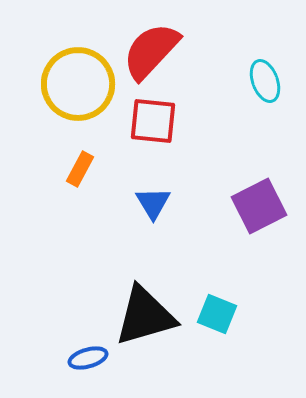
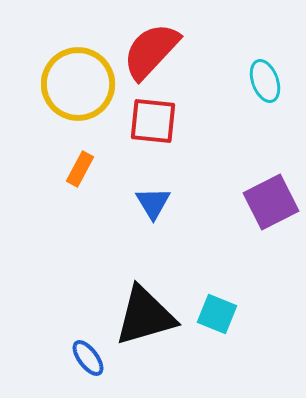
purple square: moved 12 px right, 4 px up
blue ellipse: rotated 69 degrees clockwise
